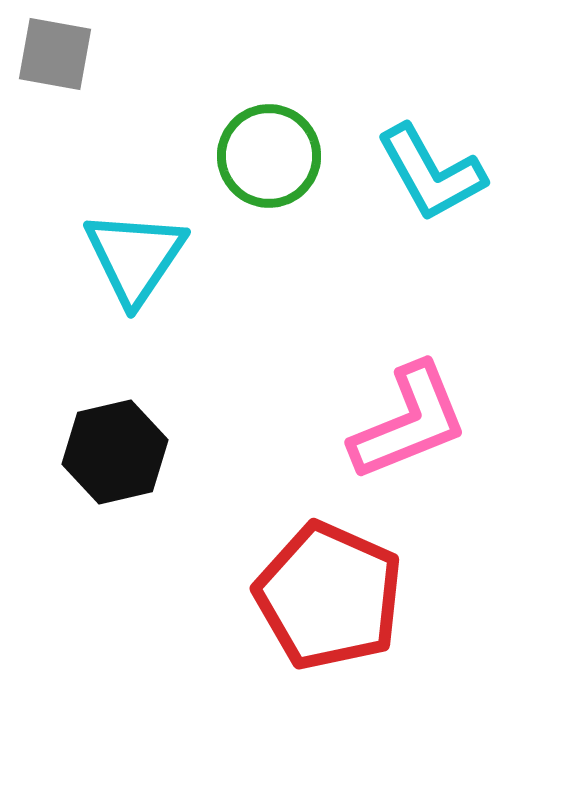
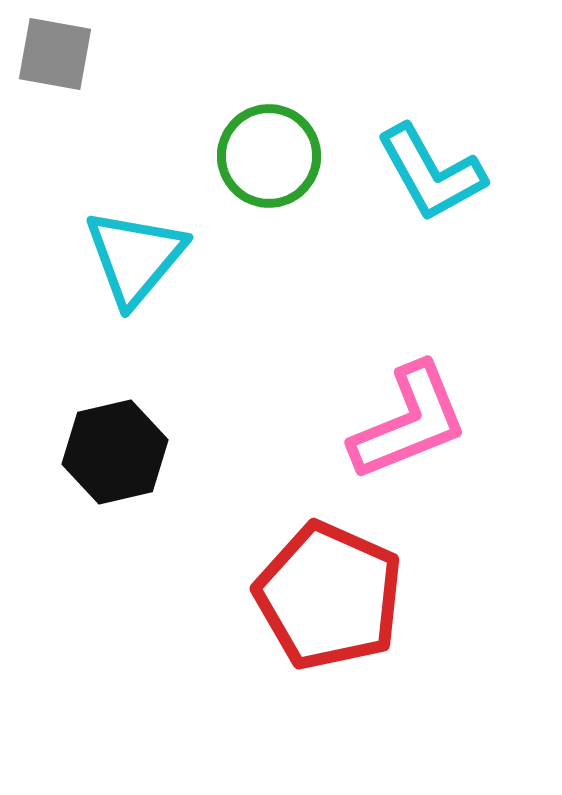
cyan triangle: rotated 6 degrees clockwise
